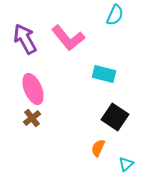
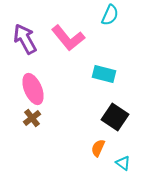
cyan semicircle: moved 5 px left
cyan triangle: moved 3 px left, 1 px up; rotated 42 degrees counterclockwise
